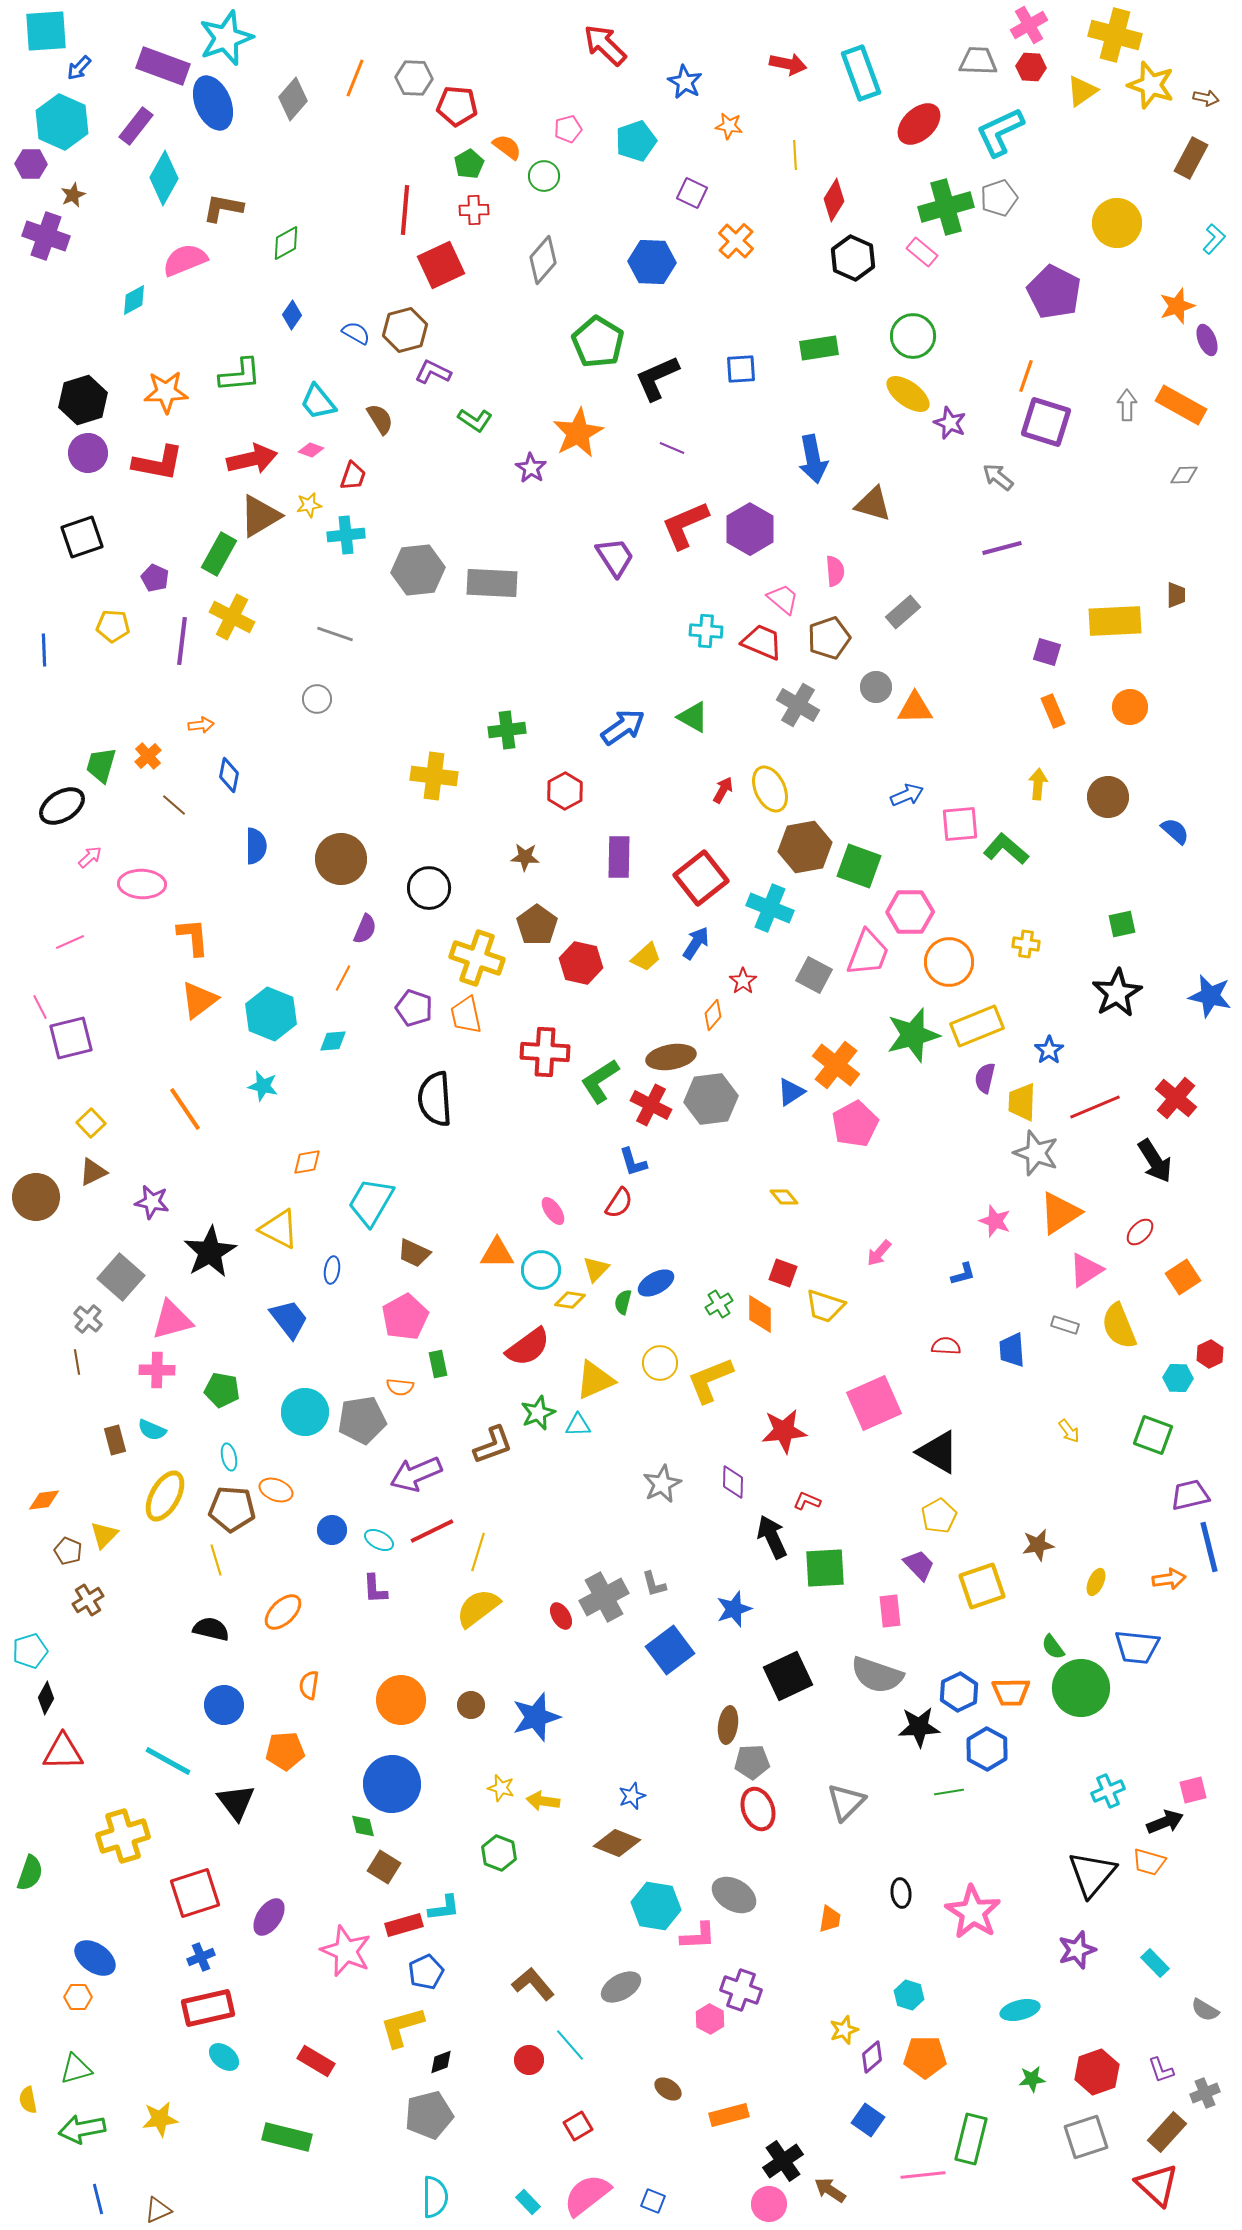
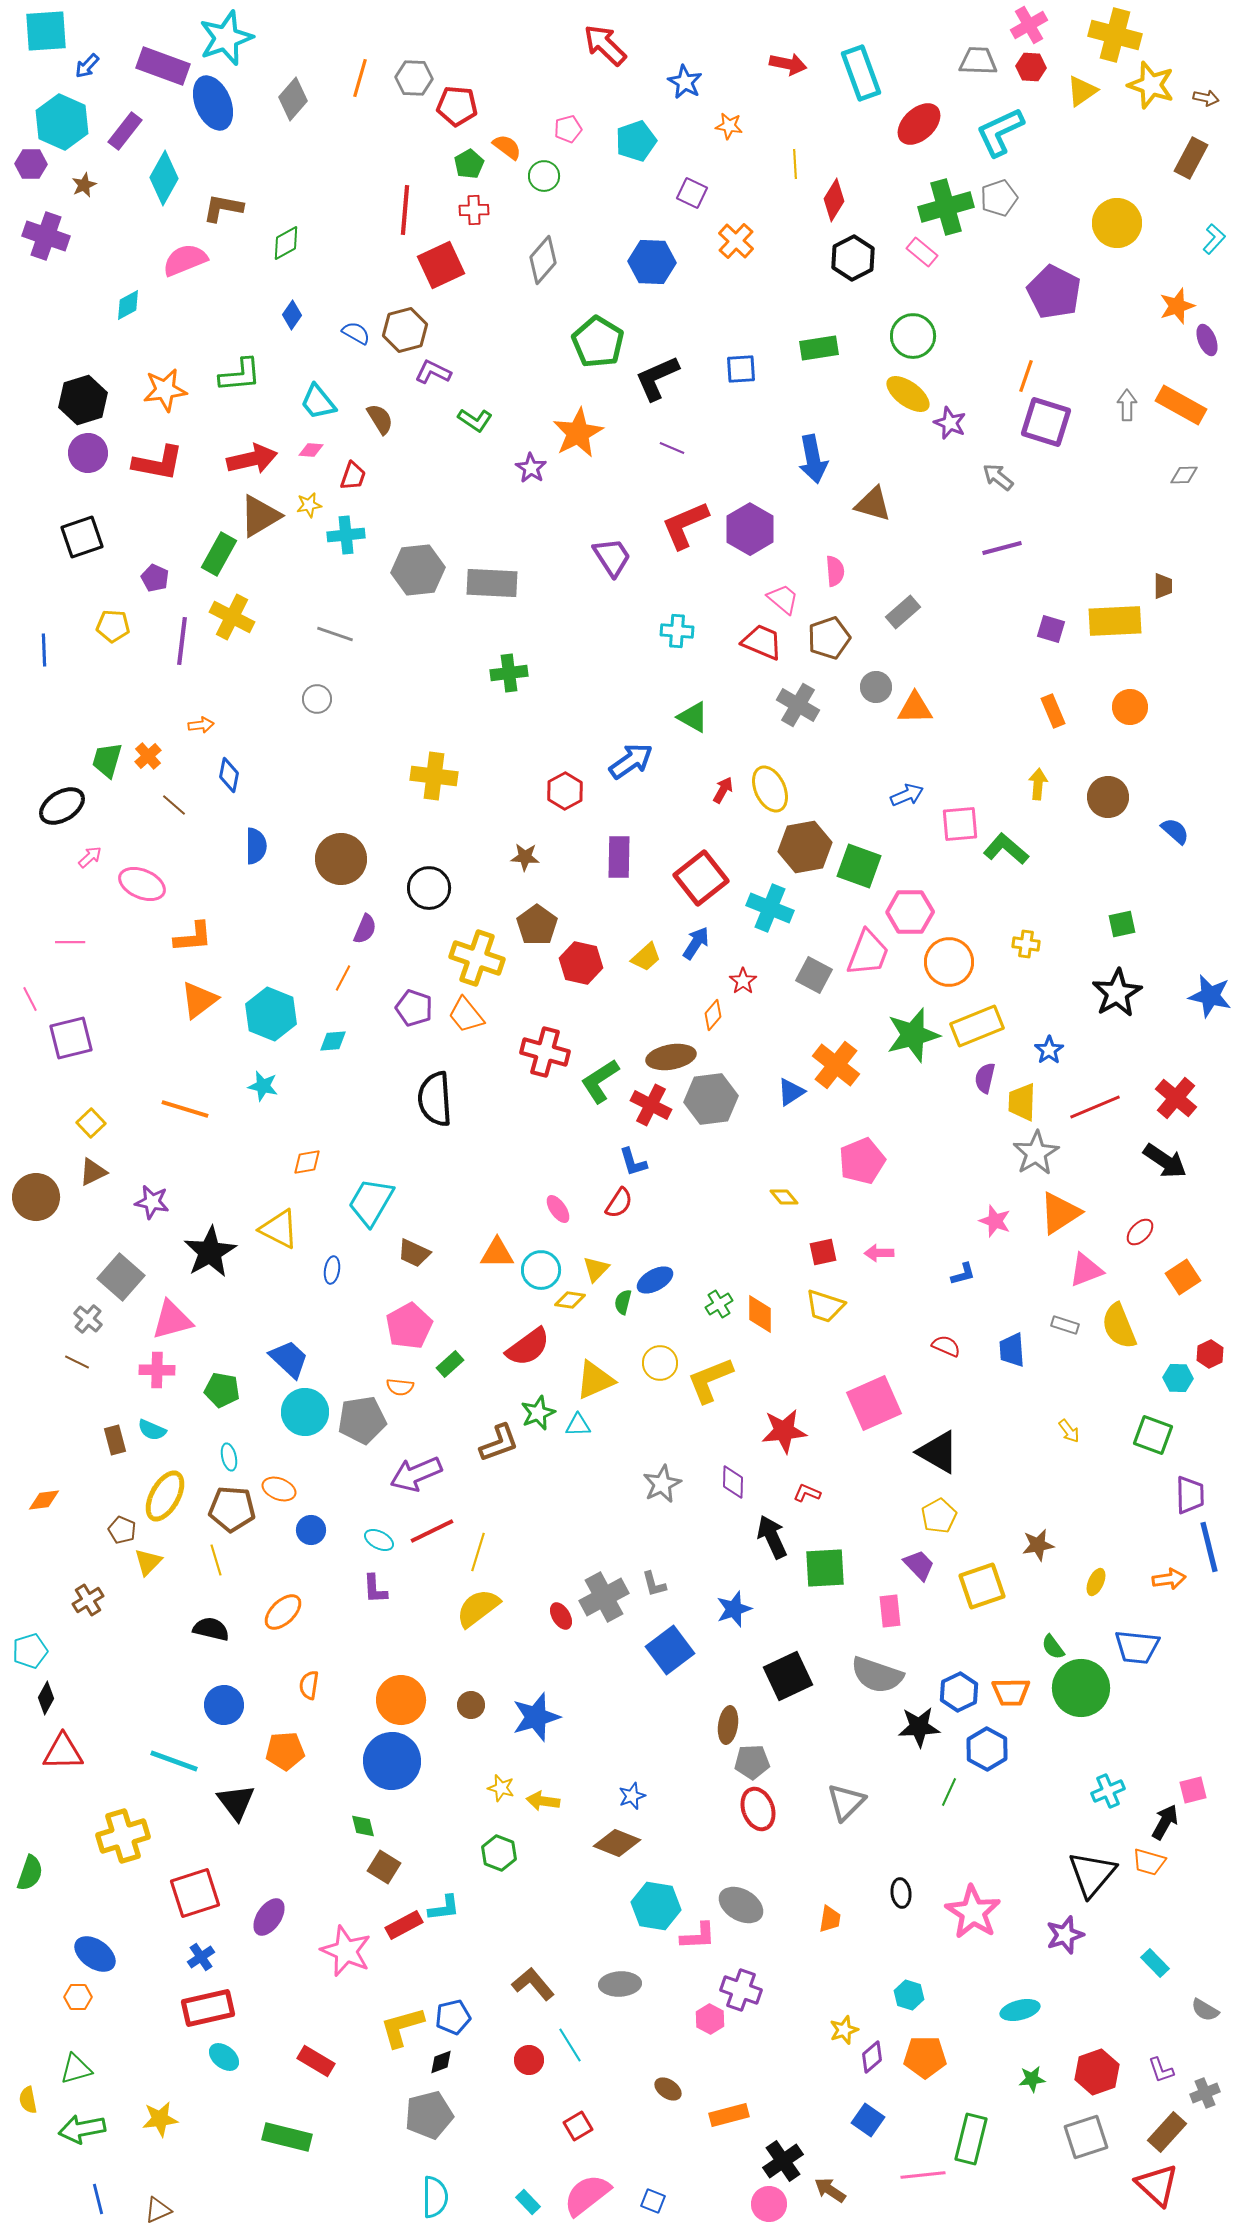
blue arrow at (79, 68): moved 8 px right, 2 px up
orange line at (355, 78): moved 5 px right; rotated 6 degrees counterclockwise
purple rectangle at (136, 126): moved 11 px left, 5 px down
yellow line at (795, 155): moved 9 px down
brown star at (73, 195): moved 11 px right, 10 px up
black hexagon at (853, 258): rotated 9 degrees clockwise
cyan diamond at (134, 300): moved 6 px left, 5 px down
orange star at (166, 392): moved 1 px left, 2 px up; rotated 6 degrees counterclockwise
pink diamond at (311, 450): rotated 15 degrees counterclockwise
purple trapezoid at (615, 557): moved 3 px left
brown trapezoid at (1176, 595): moved 13 px left, 9 px up
cyan cross at (706, 631): moved 29 px left
purple square at (1047, 652): moved 4 px right, 23 px up
blue arrow at (623, 727): moved 8 px right, 34 px down
green cross at (507, 730): moved 2 px right, 57 px up
green trapezoid at (101, 765): moved 6 px right, 5 px up
pink ellipse at (142, 884): rotated 21 degrees clockwise
orange L-shape at (193, 937): rotated 90 degrees clockwise
pink line at (70, 942): rotated 24 degrees clockwise
pink line at (40, 1007): moved 10 px left, 8 px up
orange trapezoid at (466, 1015): rotated 27 degrees counterclockwise
red cross at (545, 1052): rotated 12 degrees clockwise
orange line at (185, 1109): rotated 39 degrees counterclockwise
pink pentagon at (855, 1124): moved 7 px right, 37 px down; rotated 6 degrees clockwise
gray star at (1036, 1153): rotated 21 degrees clockwise
black arrow at (1155, 1161): moved 10 px right; rotated 24 degrees counterclockwise
pink ellipse at (553, 1211): moved 5 px right, 2 px up
pink arrow at (879, 1253): rotated 48 degrees clockwise
pink triangle at (1086, 1270): rotated 12 degrees clockwise
red square at (783, 1273): moved 40 px right, 21 px up; rotated 32 degrees counterclockwise
blue ellipse at (656, 1283): moved 1 px left, 3 px up
pink pentagon at (405, 1317): moved 4 px right, 9 px down
blue trapezoid at (289, 1319): moved 40 px down; rotated 9 degrees counterclockwise
red semicircle at (946, 1346): rotated 20 degrees clockwise
brown line at (77, 1362): rotated 55 degrees counterclockwise
green rectangle at (438, 1364): moved 12 px right; rotated 60 degrees clockwise
brown L-shape at (493, 1445): moved 6 px right, 2 px up
orange ellipse at (276, 1490): moved 3 px right, 1 px up
purple trapezoid at (1190, 1495): rotated 102 degrees clockwise
red L-shape at (807, 1501): moved 8 px up
blue circle at (332, 1530): moved 21 px left
yellow triangle at (104, 1535): moved 44 px right, 27 px down
brown pentagon at (68, 1551): moved 54 px right, 21 px up
cyan line at (168, 1761): moved 6 px right; rotated 9 degrees counterclockwise
blue circle at (392, 1784): moved 23 px up
green line at (949, 1792): rotated 56 degrees counterclockwise
black arrow at (1165, 1822): rotated 39 degrees counterclockwise
gray ellipse at (734, 1895): moved 7 px right, 10 px down
red rectangle at (404, 1925): rotated 12 degrees counterclockwise
purple star at (1077, 1950): moved 12 px left, 15 px up
blue cross at (201, 1957): rotated 12 degrees counterclockwise
blue ellipse at (95, 1958): moved 4 px up
blue pentagon at (426, 1972): moved 27 px right, 45 px down; rotated 12 degrees clockwise
gray ellipse at (621, 1987): moved 1 px left, 3 px up; rotated 27 degrees clockwise
cyan line at (570, 2045): rotated 9 degrees clockwise
